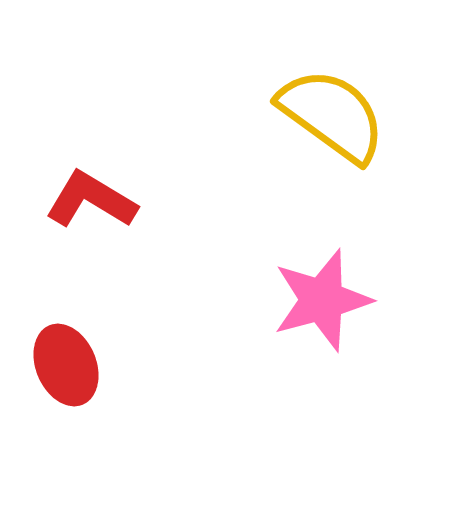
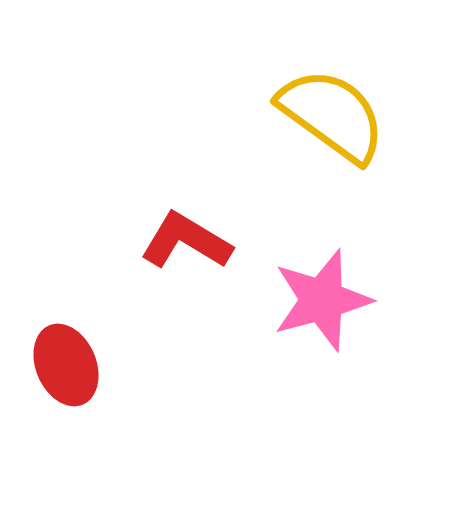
red L-shape: moved 95 px right, 41 px down
